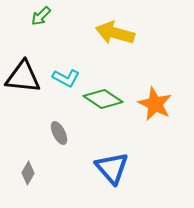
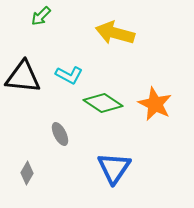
cyan L-shape: moved 3 px right, 3 px up
green diamond: moved 4 px down
gray ellipse: moved 1 px right, 1 px down
blue triangle: moved 2 px right; rotated 15 degrees clockwise
gray diamond: moved 1 px left
